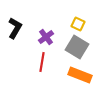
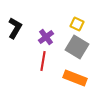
yellow square: moved 1 px left
red line: moved 1 px right, 1 px up
orange rectangle: moved 5 px left, 3 px down
